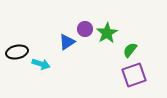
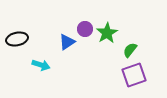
black ellipse: moved 13 px up
cyan arrow: moved 1 px down
